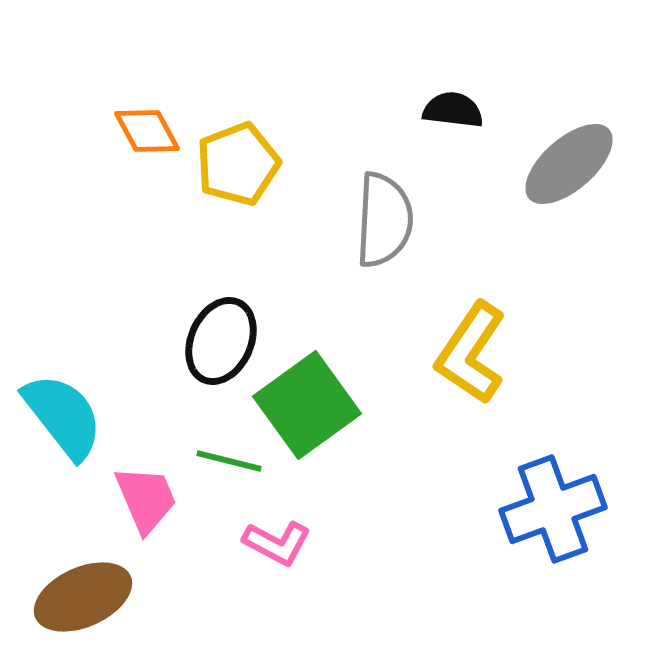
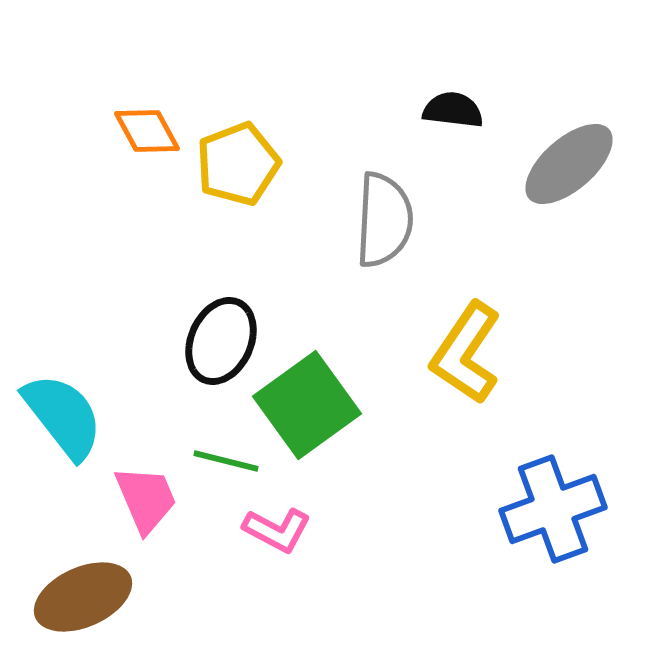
yellow L-shape: moved 5 px left
green line: moved 3 px left
pink L-shape: moved 13 px up
